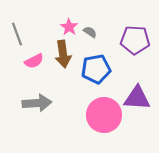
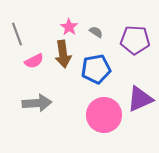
gray semicircle: moved 6 px right
purple triangle: moved 3 px right, 1 px down; rotated 28 degrees counterclockwise
